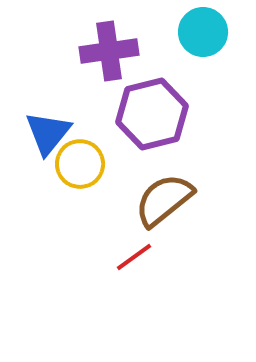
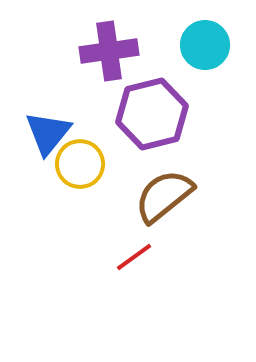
cyan circle: moved 2 px right, 13 px down
brown semicircle: moved 4 px up
